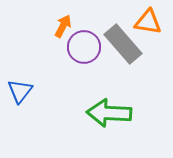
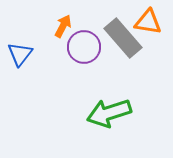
gray rectangle: moved 6 px up
blue triangle: moved 37 px up
green arrow: rotated 21 degrees counterclockwise
